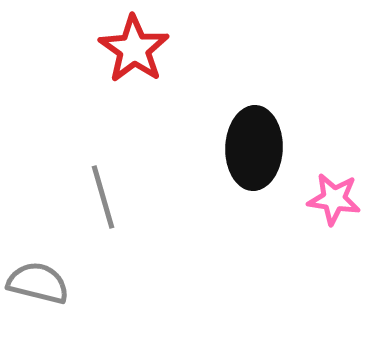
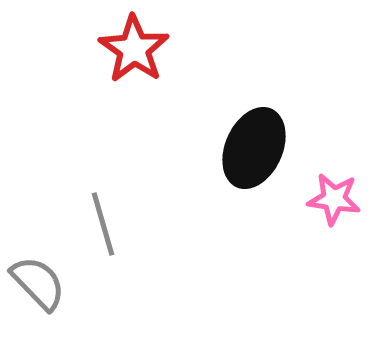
black ellipse: rotated 22 degrees clockwise
gray line: moved 27 px down
gray semicircle: rotated 32 degrees clockwise
